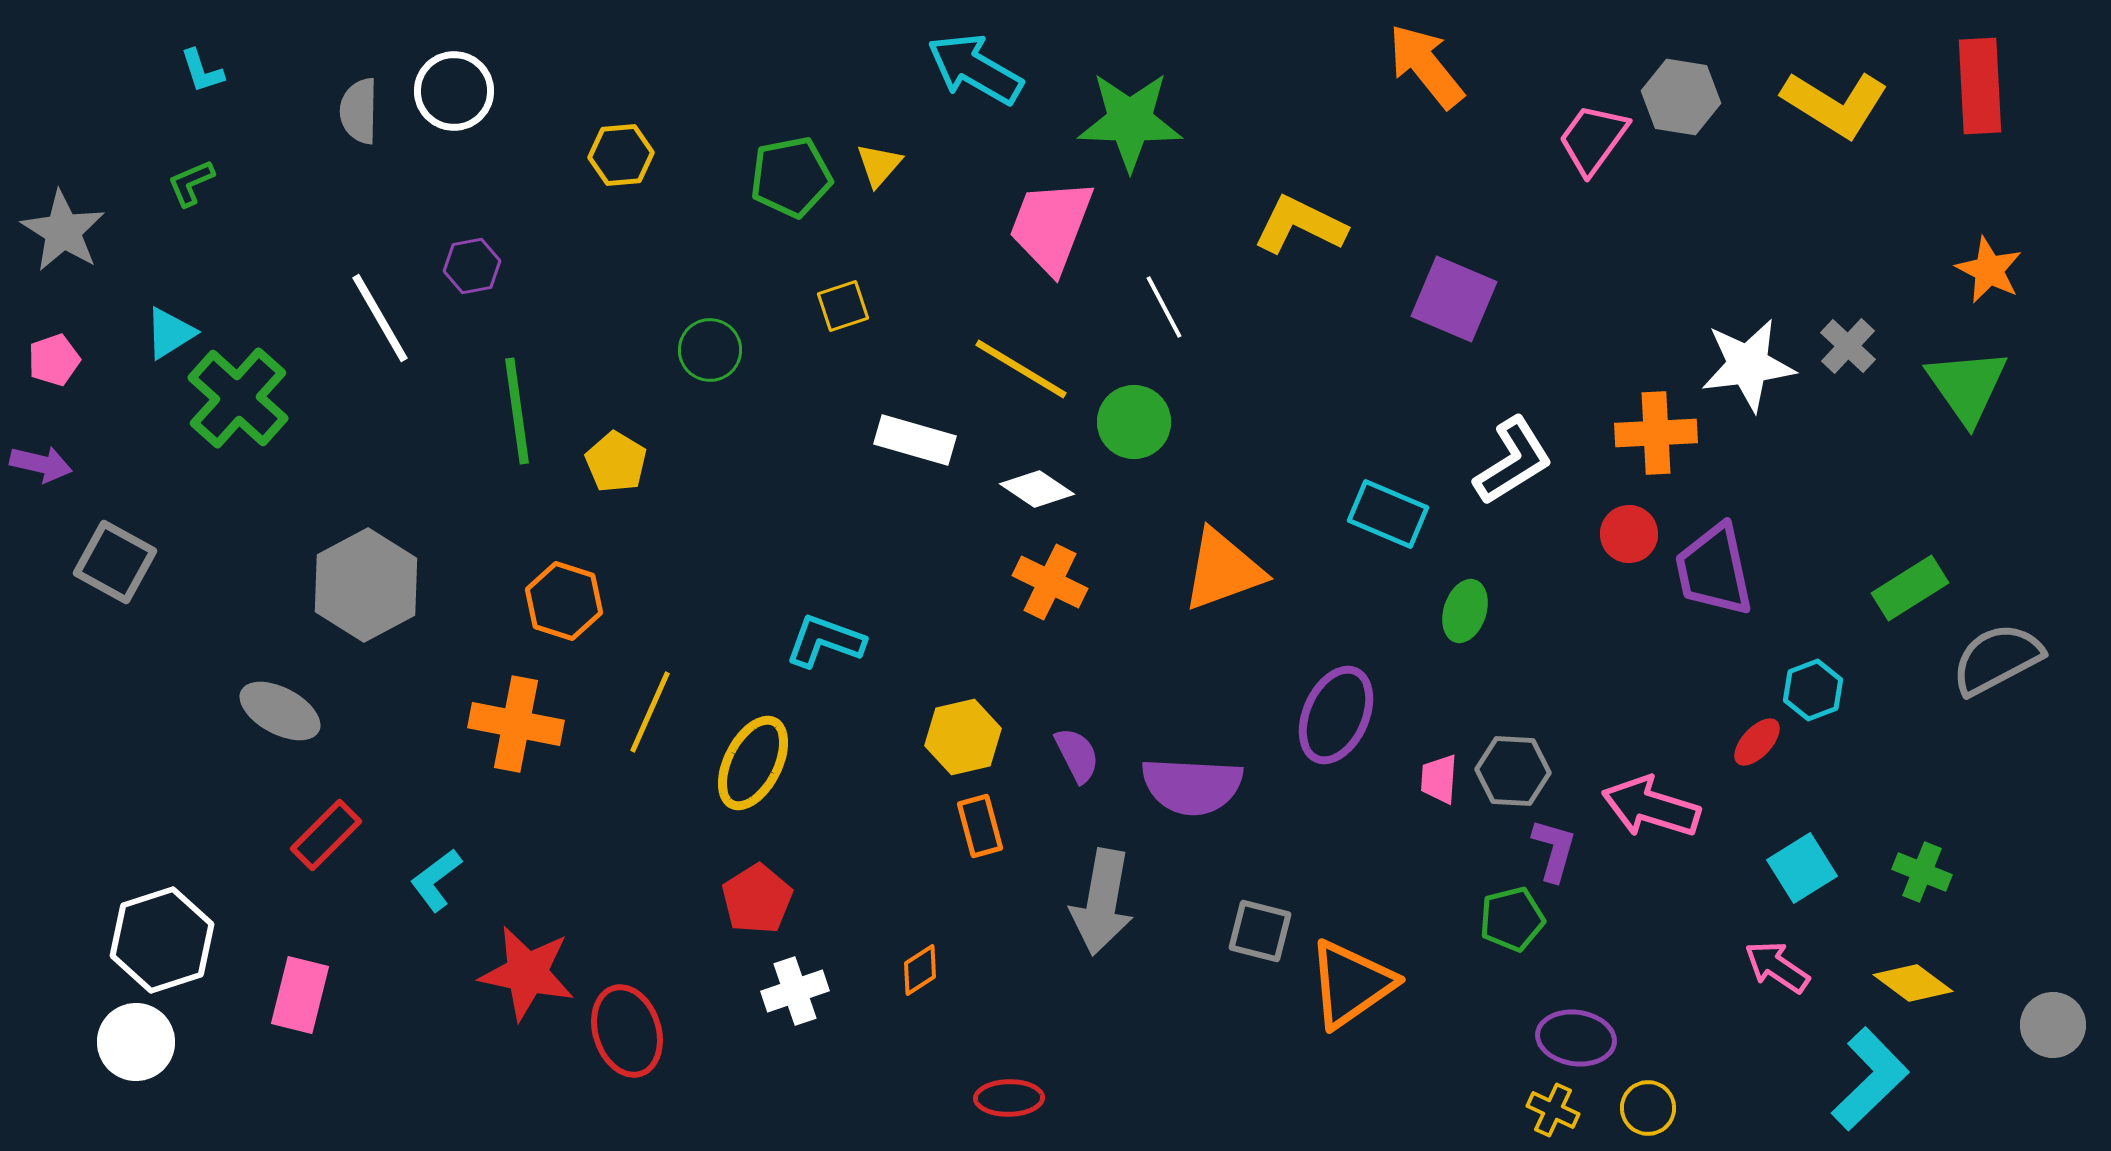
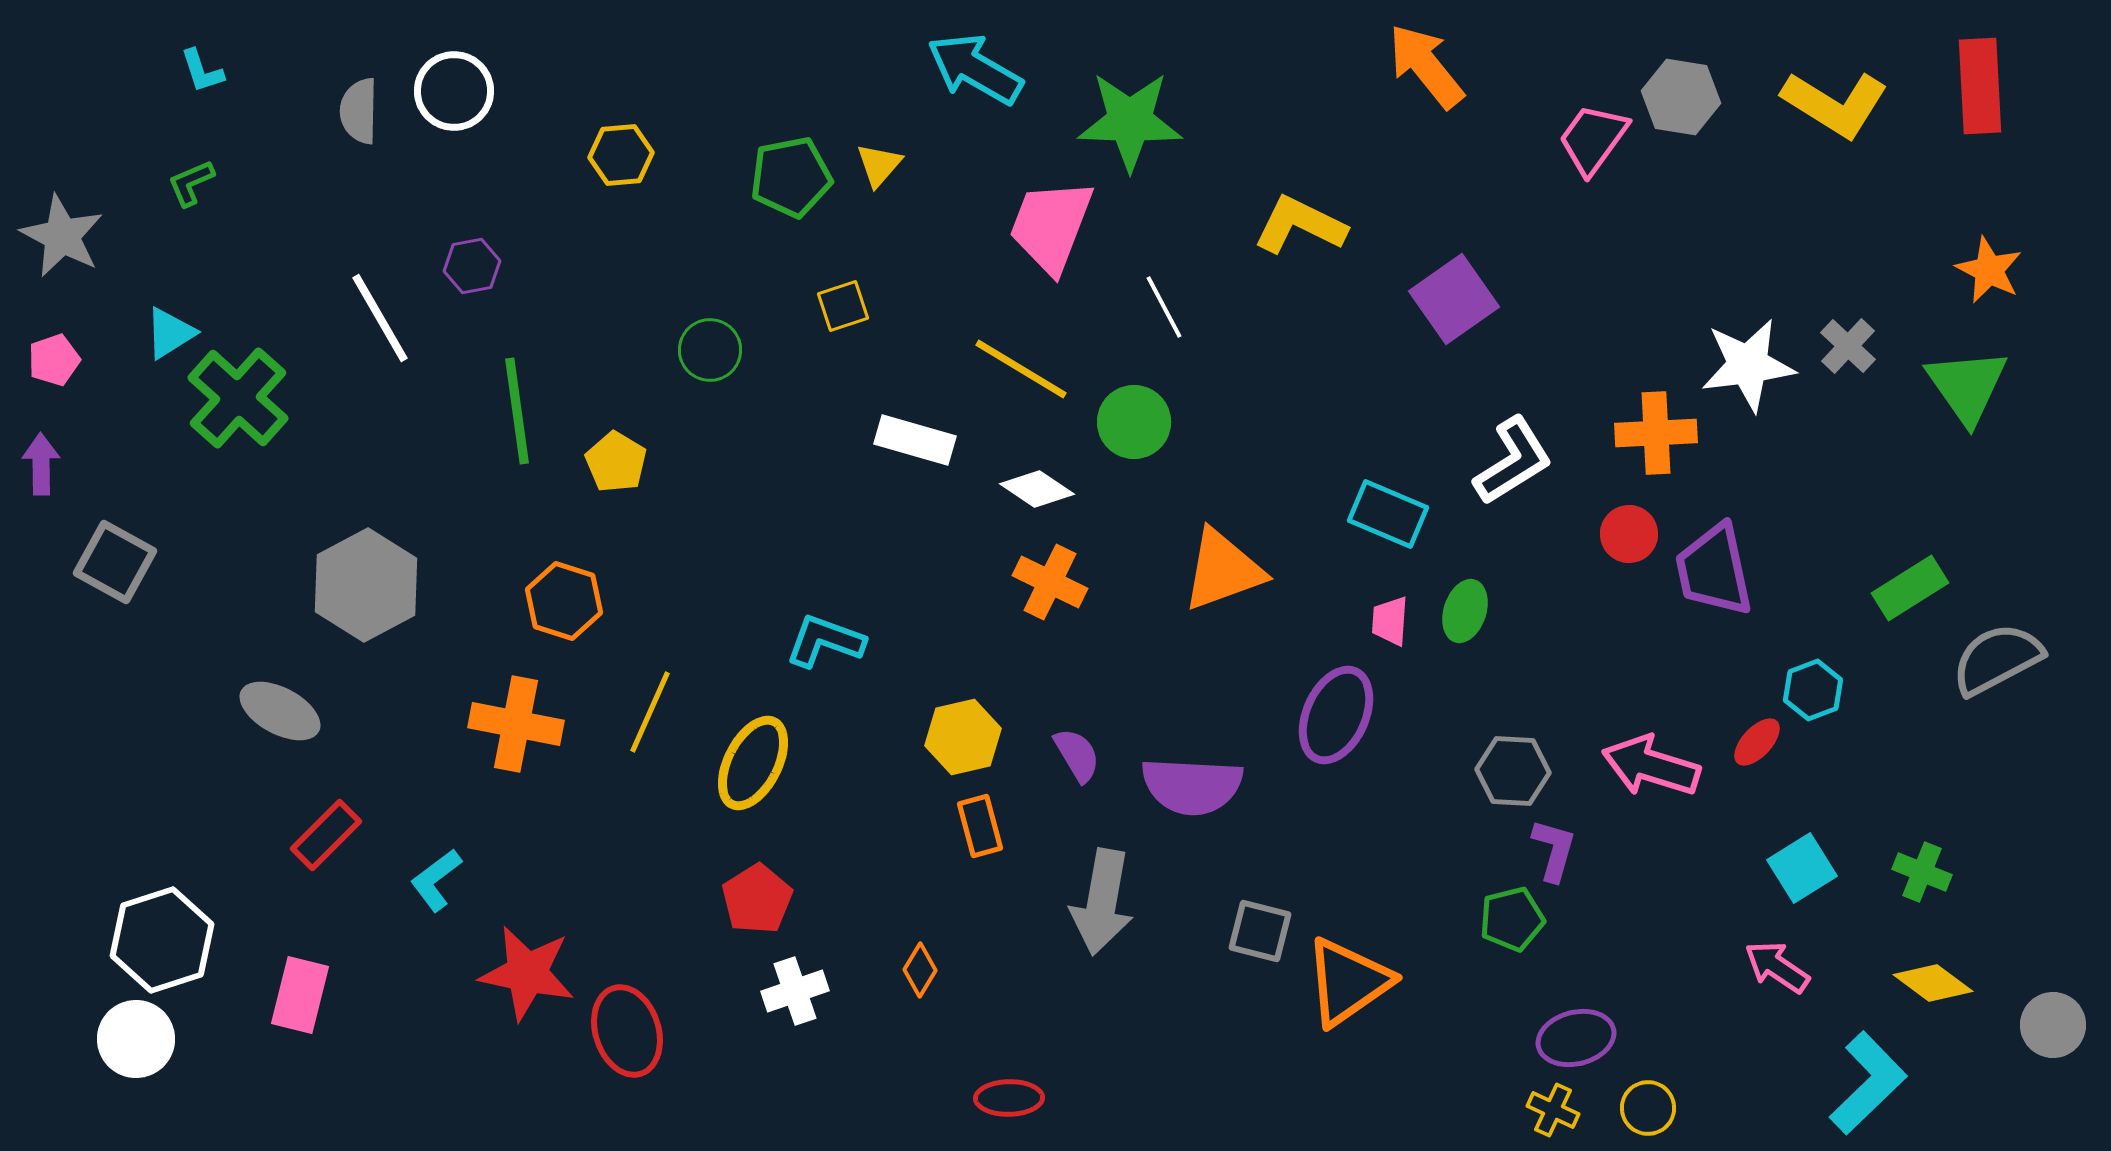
gray star at (63, 231): moved 1 px left, 5 px down; rotated 4 degrees counterclockwise
purple square at (1454, 299): rotated 32 degrees clockwise
purple arrow at (41, 464): rotated 104 degrees counterclockwise
purple semicircle at (1077, 755): rotated 4 degrees counterclockwise
pink trapezoid at (1439, 779): moved 49 px left, 158 px up
pink arrow at (1651, 807): moved 41 px up
orange diamond at (920, 970): rotated 26 degrees counterclockwise
yellow diamond at (1913, 983): moved 20 px right
orange triangle at (1351, 984): moved 3 px left, 2 px up
purple ellipse at (1576, 1038): rotated 22 degrees counterclockwise
white circle at (136, 1042): moved 3 px up
cyan L-shape at (1870, 1079): moved 2 px left, 4 px down
